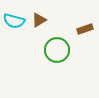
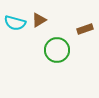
cyan semicircle: moved 1 px right, 2 px down
